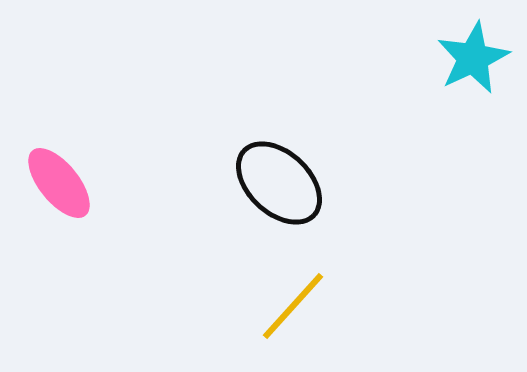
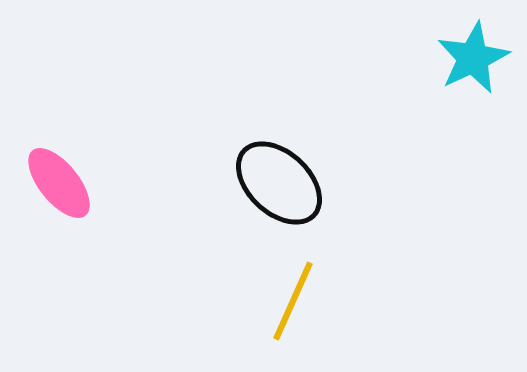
yellow line: moved 5 px up; rotated 18 degrees counterclockwise
